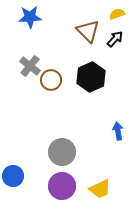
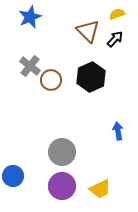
blue star: rotated 20 degrees counterclockwise
